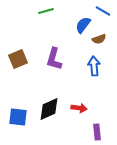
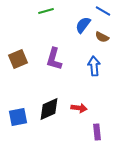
brown semicircle: moved 3 px right, 2 px up; rotated 48 degrees clockwise
blue square: rotated 18 degrees counterclockwise
